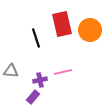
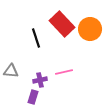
red rectangle: rotated 30 degrees counterclockwise
orange circle: moved 1 px up
pink line: moved 1 px right
purple rectangle: rotated 24 degrees counterclockwise
